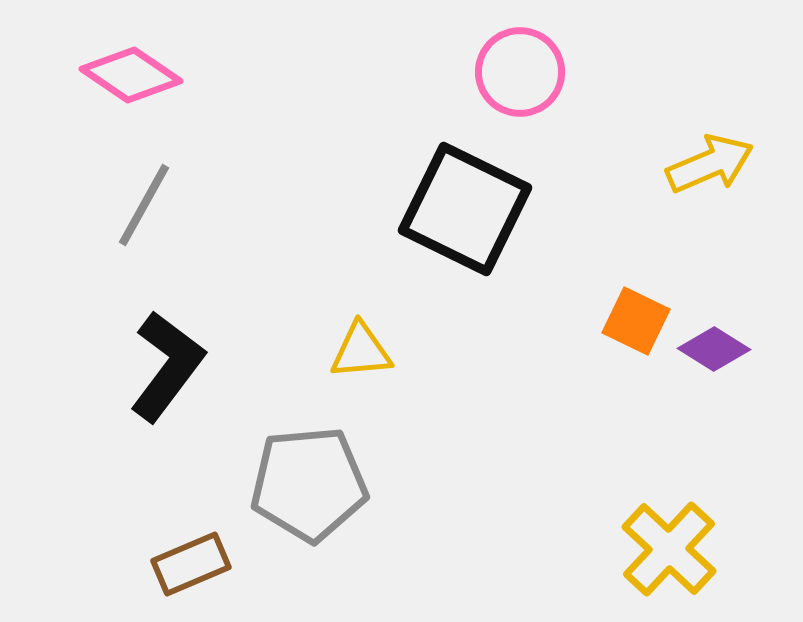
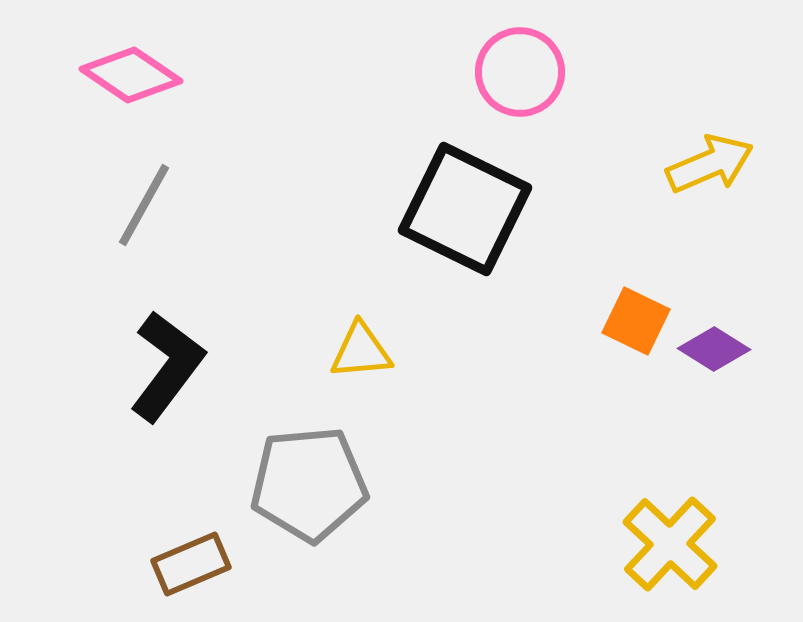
yellow cross: moved 1 px right, 5 px up
